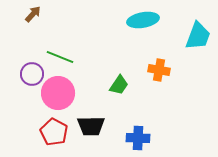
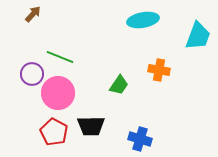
blue cross: moved 2 px right, 1 px down; rotated 15 degrees clockwise
